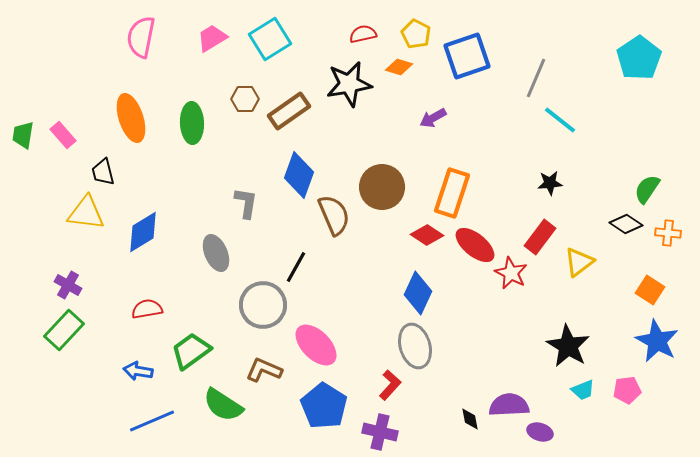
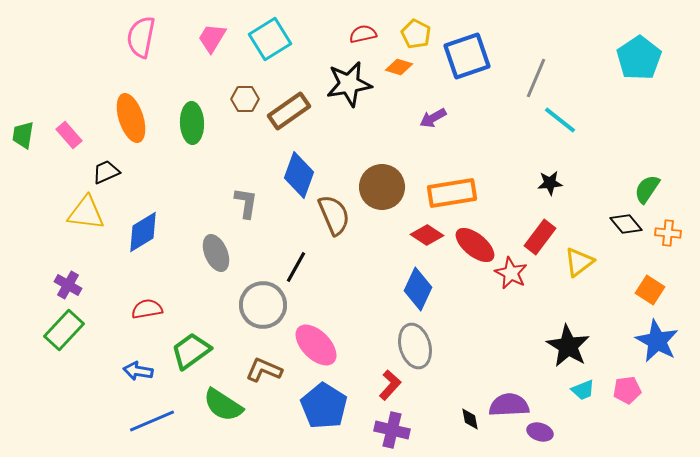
pink trapezoid at (212, 38): rotated 28 degrees counterclockwise
pink rectangle at (63, 135): moved 6 px right
black trapezoid at (103, 172): moved 3 px right; rotated 80 degrees clockwise
orange rectangle at (452, 193): rotated 63 degrees clockwise
black diamond at (626, 224): rotated 16 degrees clockwise
blue diamond at (418, 293): moved 4 px up
purple cross at (380, 432): moved 12 px right, 2 px up
